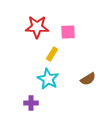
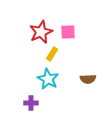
red star: moved 4 px right, 5 px down; rotated 25 degrees counterclockwise
brown semicircle: rotated 28 degrees clockwise
